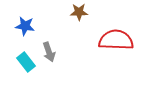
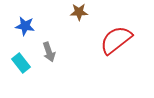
red semicircle: rotated 40 degrees counterclockwise
cyan rectangle: moved 5 px left, 1 px down
